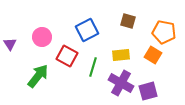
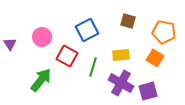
orange square: moved 2 px right, 3 px down
green arrow: moved 3 px right, 4 px down
